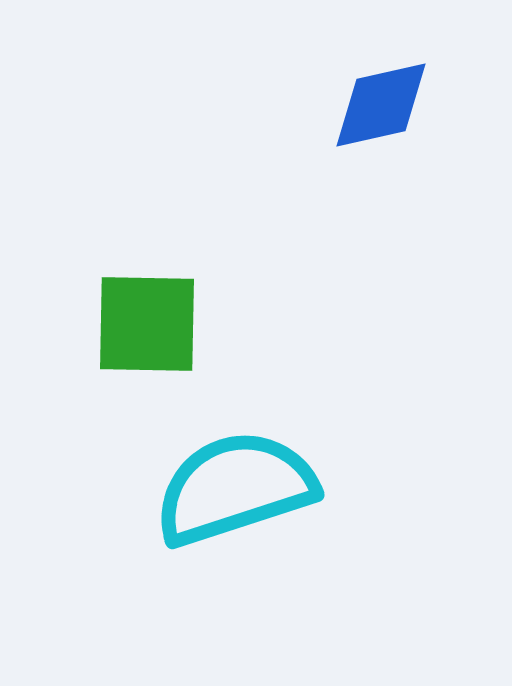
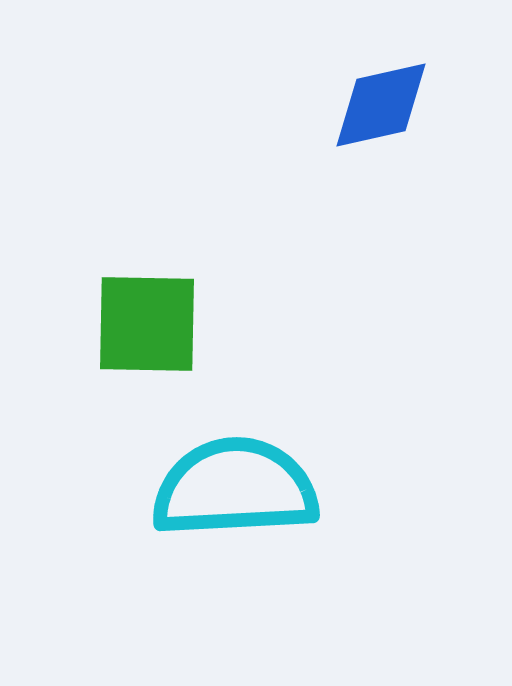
cyan semicircle: rotated 15 degrees clockwise
